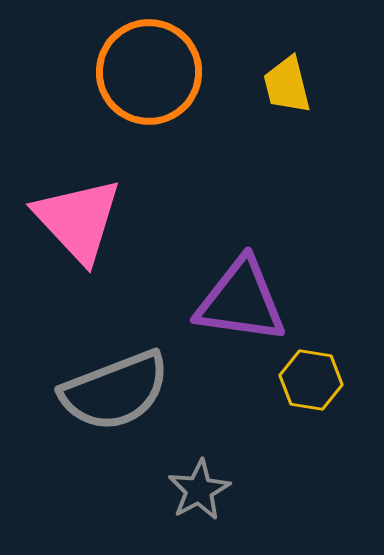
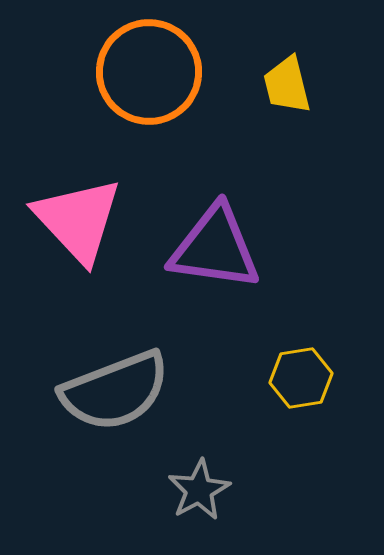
purple triangle: moved 26 px left, 53 px up
yellow hexagon: moved 10 px left, 2 px up; rotated 18 degrees counterclockwise
